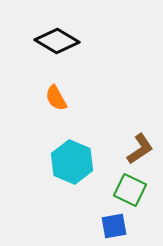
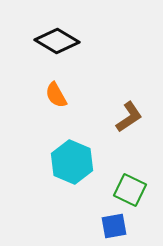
orange semicircle: moved 3 px up
brown L-shape: moved 11 px left, 32 px up
